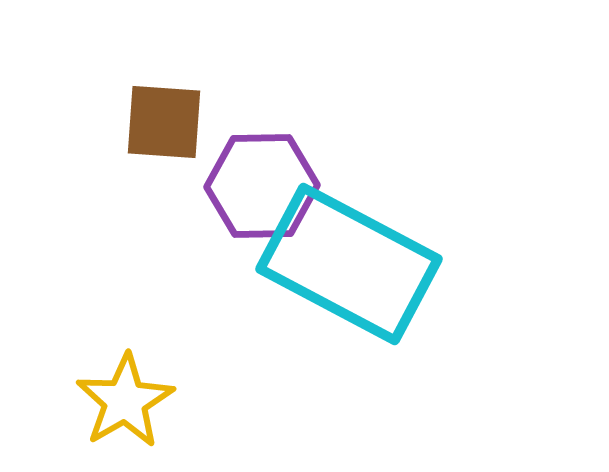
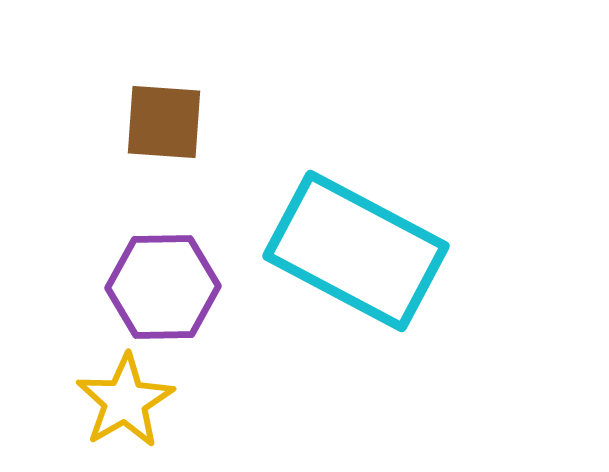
purple hexagon: moved 99 px left, 101 px down
cyan rectangle: moved 7 px right, 13 px up
